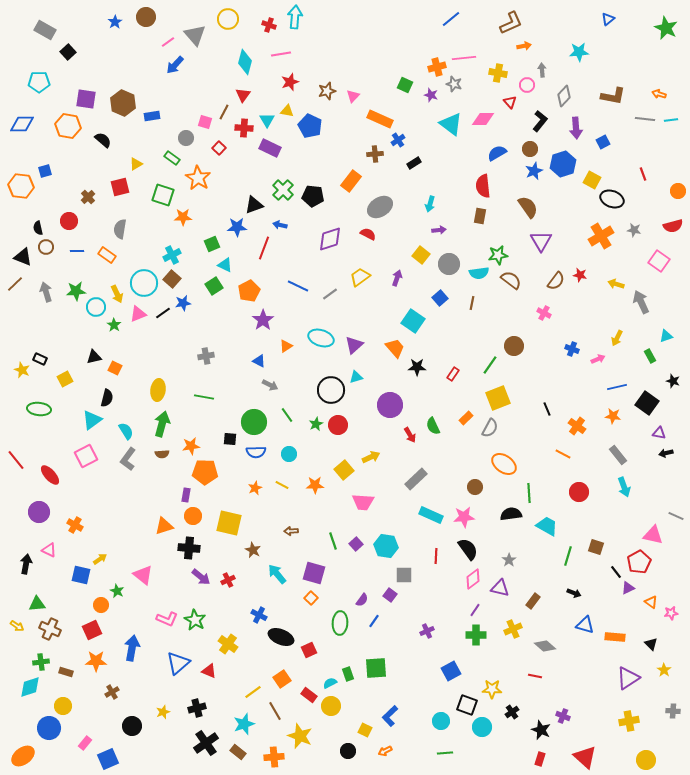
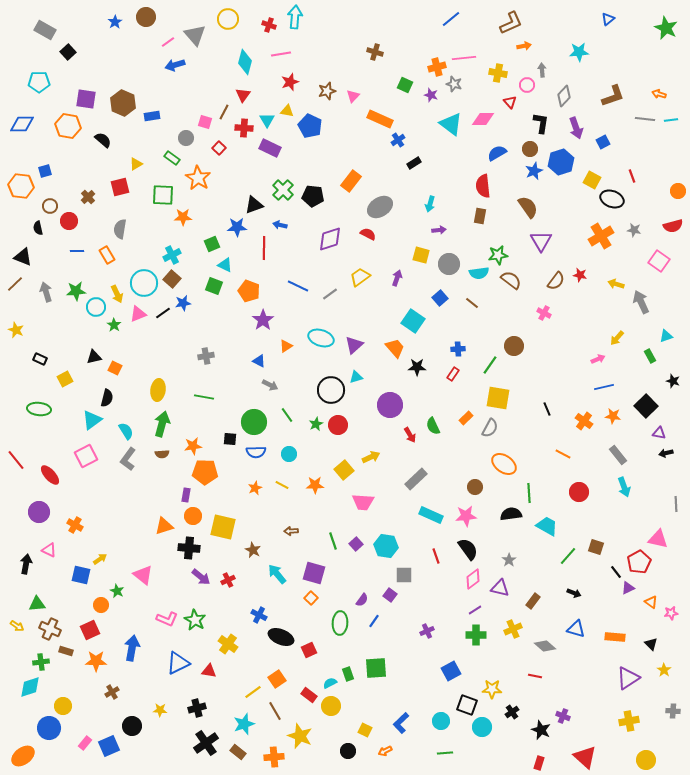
blue arrow at (175, 65): rotated 30 degrees clockwise
brown L-shape at (613, 96): rotated 30 degrees counterclockwise
black L-shape at (540, 121): moved 1 px right, 2 px down; rotated 30 degrees counterclockwise
purple arrow at (576, 128): rotated 15 degrees counterclockwise
brown cross at (375, 154): moved 102 px up; rotated 21 degrees clockwise
blue hexagon at (563, 164): moved 2 px left, 2 px up
red line at (643, 174): moved 11 px left, 2 px down
green square at (163, 195): rotated 15 degrees counterclockwise
brown circle at (46, 247): moved 4 px right, 41 px up
red line at (264, 248): rotated 20 degrees counterclockwise
orange rectangle at (107, 255): rotated 24 degrees clockwise
yellow square at (421, 255): rotated 24 degrees counterclockwise
green square at (214, 286): rotated 36 degrees counterclockwise
orange pentagon at (249, 291): rotated 25 degrees counterclockwise
brown line at (472, 303): rotated 64 degrees counterclockwise
yellow arrow at (617, 338): rotated 14 degrees clockwise
blue cross at (572, 349): moved 114 px left; rotated 24 degrees counterclockwise
yellow star at (22, 370): moved 6 px left, 40 px up
blue line at (617, 387): moved 13 px left
yellow square at (498, 398): rotated 30 degrees clockwise
black square at (647, 403): moved 1 px left, 3 px down; rotated 10 degrees clockwise
orange cross at (577, 426): moved 7 px right, 5 px up
orange star at (191, 446): moved 2 px right
gray line at (676, 516): moved 12 px up; rotated 63 degrees clockwise
pink star at (464, 517): moved 2 px right, 1 px up
yellow square at (229, 523): moved 6 px left, 4 px down
pink triangle at (653, 535): moved 5 px right, 4 px down
red line at (436, 556): rotated 21 degrees counterclockwise
green line at (568, 556): rotated 24 degrees clockwise
purple line at (475, 610): rotated 24 degrees clockwise
blue triangle at (585, 625): moved 9 px left, 4 px down
red square at (92, 630): moved 2 px left
blue triangle at (178, 663): rotated 15 degrees clockwise
red triangle at (209, 671): rotated 14 degrees counterclockwise
brown rectangle at (66, 672): moved 21 px up
orange square at (282, 679): moved 5 px left
yellow star at (163, 712): moved 3 px left, 2 px up; rotated 24 degrees clockwise
blue L-shape at (390, 716): moved 11 px right, 7 px down
blue square at (108, 759): moved 1 px right, 13 px up
red rectangle at (540, 759): moved 1 px left, 4 px down
